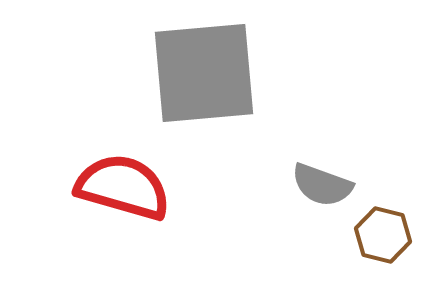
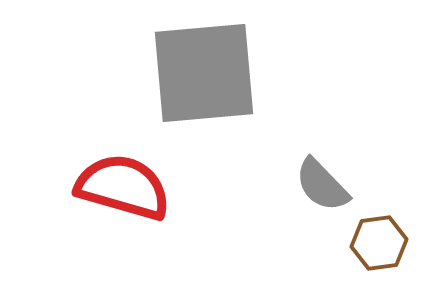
gray semicircle: rotated 26 degrees clockwise
brown hexagon: moved 4 px left, 8 px down; rotated 22 degrees counterclockwise
